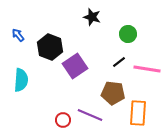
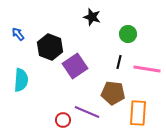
blue arrow: moved 1 px up
black line: rotated 40 degrees counterclockwise
purple line: moved 3 px left, 3 px up
